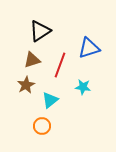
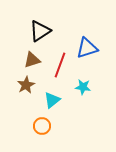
blue triangle: moved 2 px left
cyan triangle: moved 2 px right
